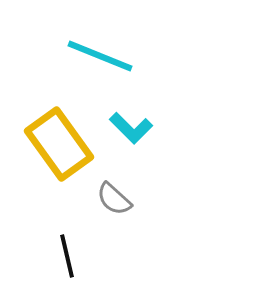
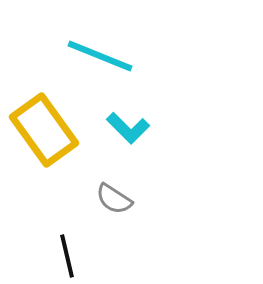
cyan L-shape: moved 3 px left
yellow rectangle: moved 15 px left, 14 px up
gray semicircle: rotated 9 degrees counterclockwise
